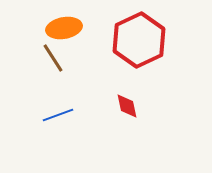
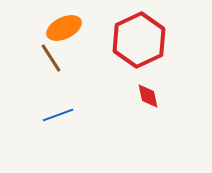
orange ellipse: rotated 16 degrees counterclockwise
brown line: moved 2 px left
red diamond: moved 21 px right, 10 px up
